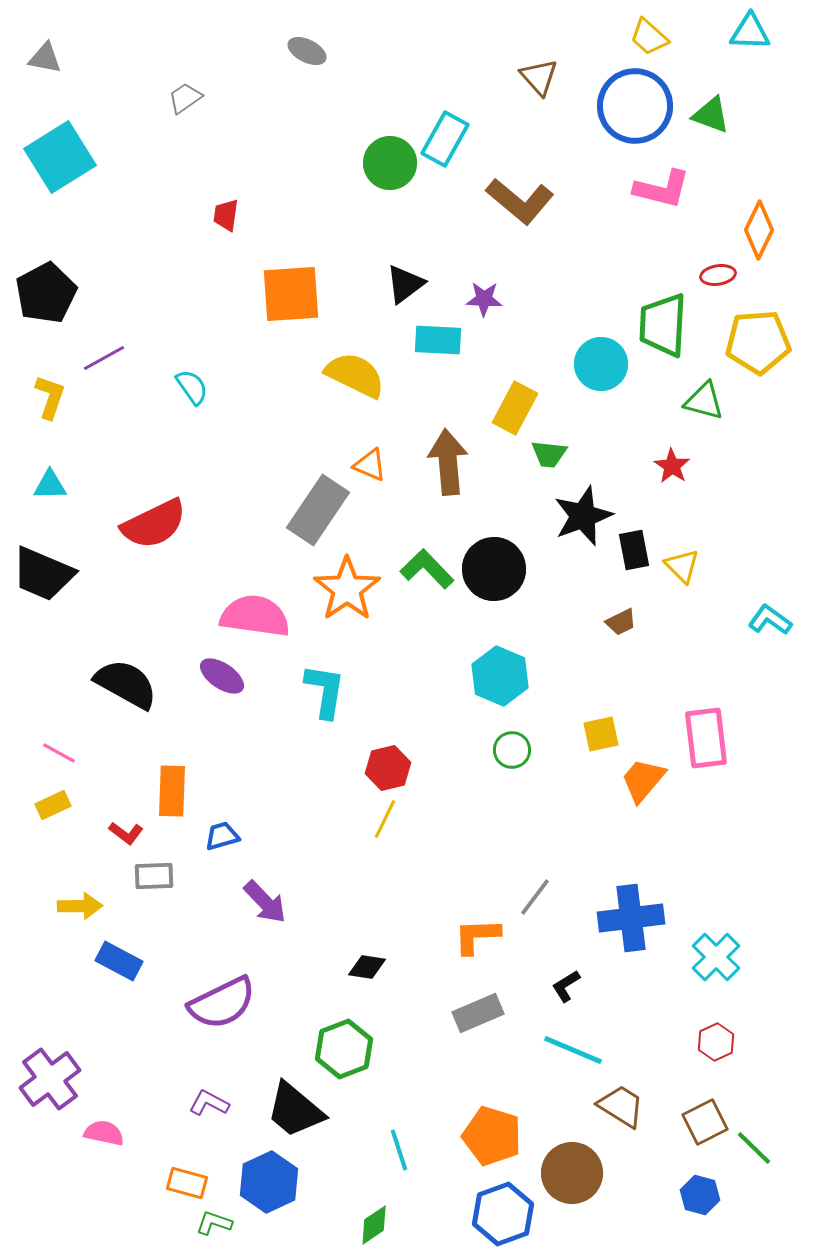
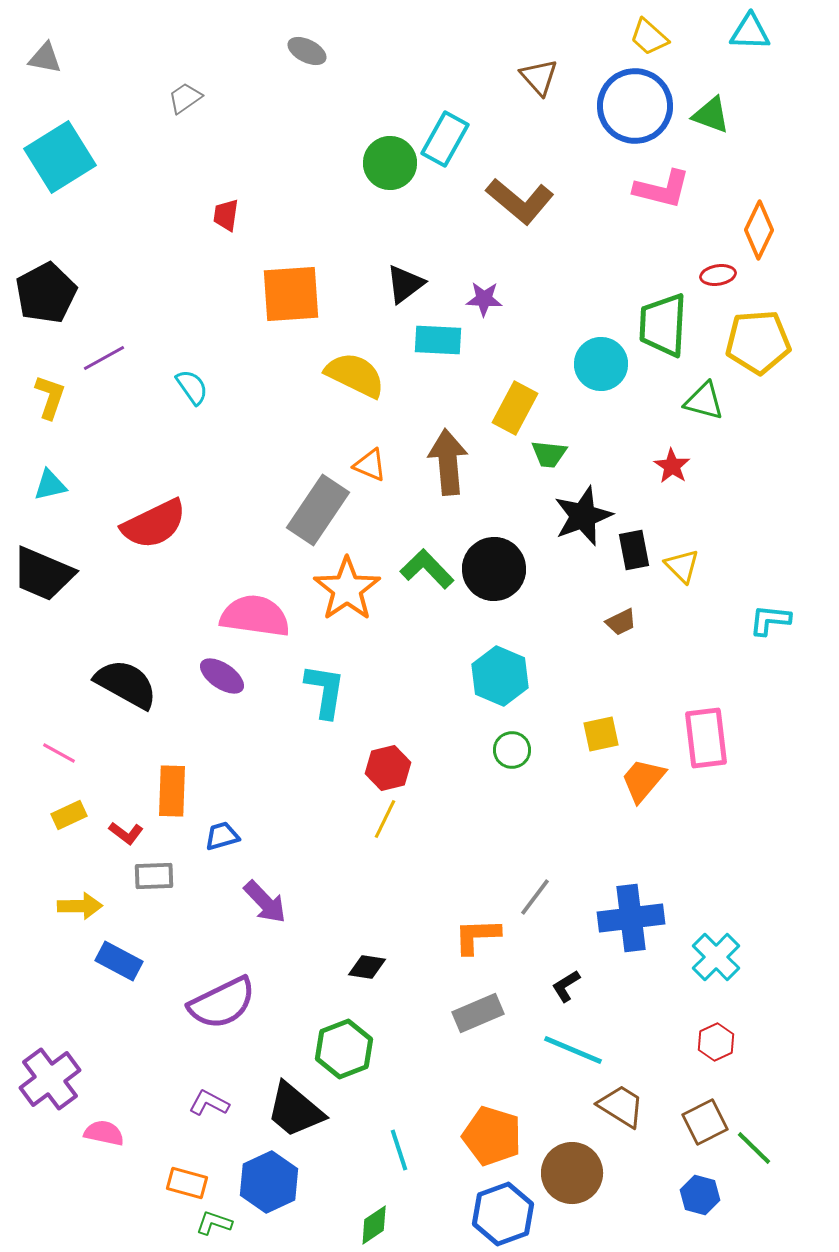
cyan triangle at (50, 485): rotated 12 degrees counterclockwise
cyan L-shape at (770, 620): rotated 30 degrees counterclockwise
yellow rectangle at (53, 805): moved 16 px right, 10 px down
